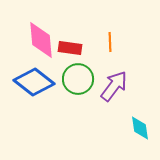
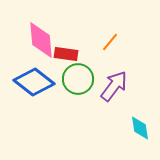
orange line: rotated 42 degrees clockwise
red rectangle: moved 4 px left, 6 px down
